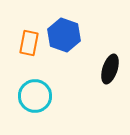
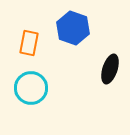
blue hexagon: moved 9 px right, 7 px up
cyan circle: moved 4 px left, 8 px up
